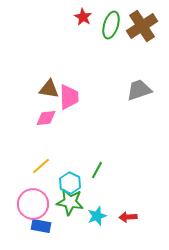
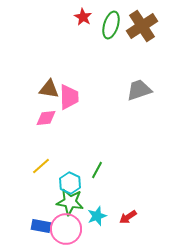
pink circle: moved 33 px right, 25 px down
red arrow: rotated 30 degrees counterclockwise
